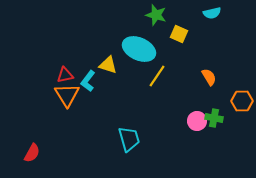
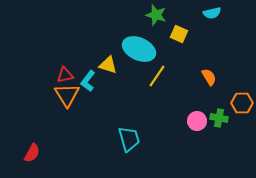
orange hexagon: moved 2 px down
green cross: moved 5 px right
